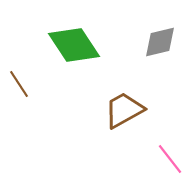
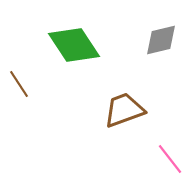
gray diamond: moved 1 px right, 2 px up
brown trapezoid: rotated 9 degrees clockwise
